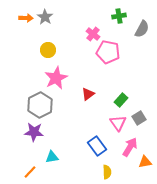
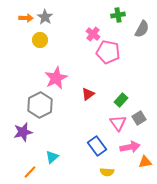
green cross: moved 1 px left, 1 px up
yellow circle: moved 8 px left, 10 px up
purple star: moved 11 px left; rotated 18 degrees counterclockwise
pink arrow: rotated 48 degrees clockwise
cyan triangle: rotated 32 degrees counterclockwise
yellow semicircle: rotated 96 degrees clockwise
